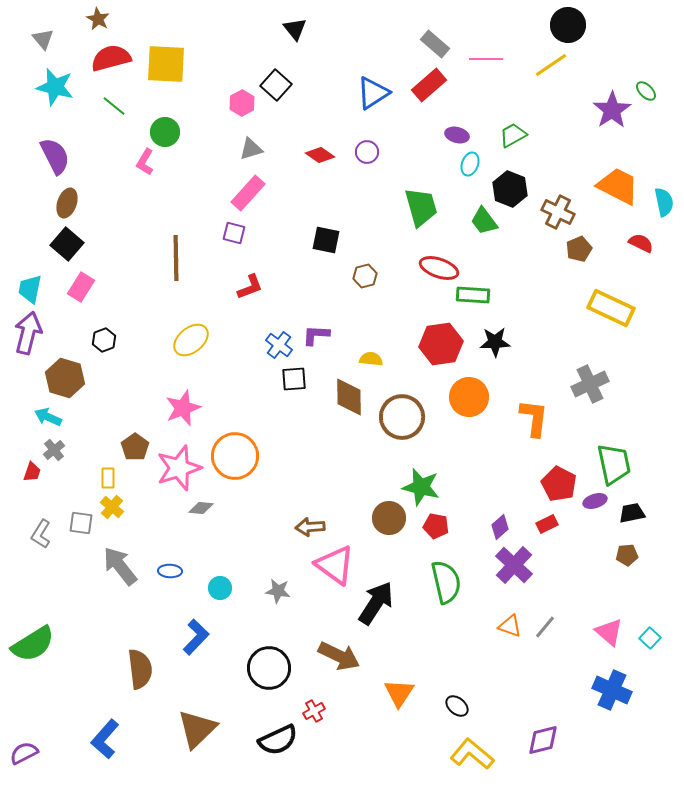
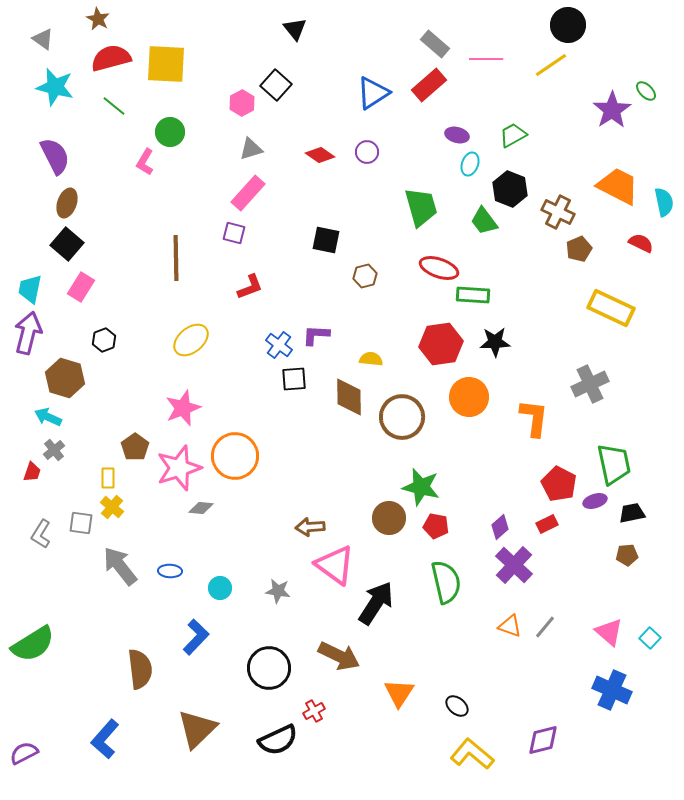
gray triangle at (43, 39): rotated 15 degrees counterclockwise
green circle at (165, 132): moved 5 px right
